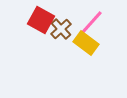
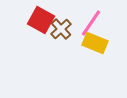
pink line: rotated 8 degrees counterclockwise
yellow rectangle: moved 9 px right; rotated 15 degrees counterclockwise
